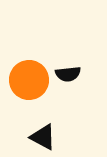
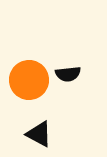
black triangle: moved 4 px left, 3 px up
